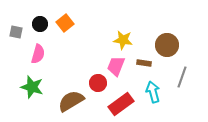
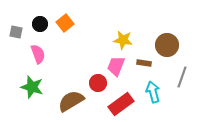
pink semicircle: rotated 36 degrees counterclockwise
